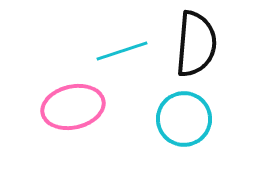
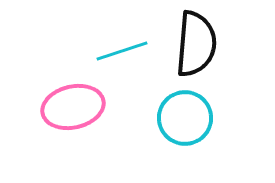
cyan circle: moved 1 px right, 1 px up
